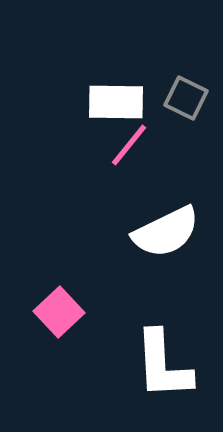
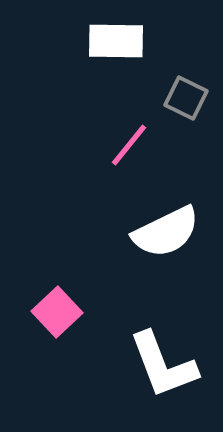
white rectangle: moved 61 px up
pink square: moved 2 px left
white L-shape: rotated 18 degrees counterclockwise
